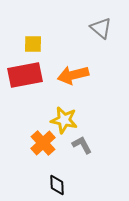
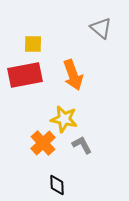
orange arrow: rotated 96 degrees counterclockwise
yellow star: moved 1 px up
